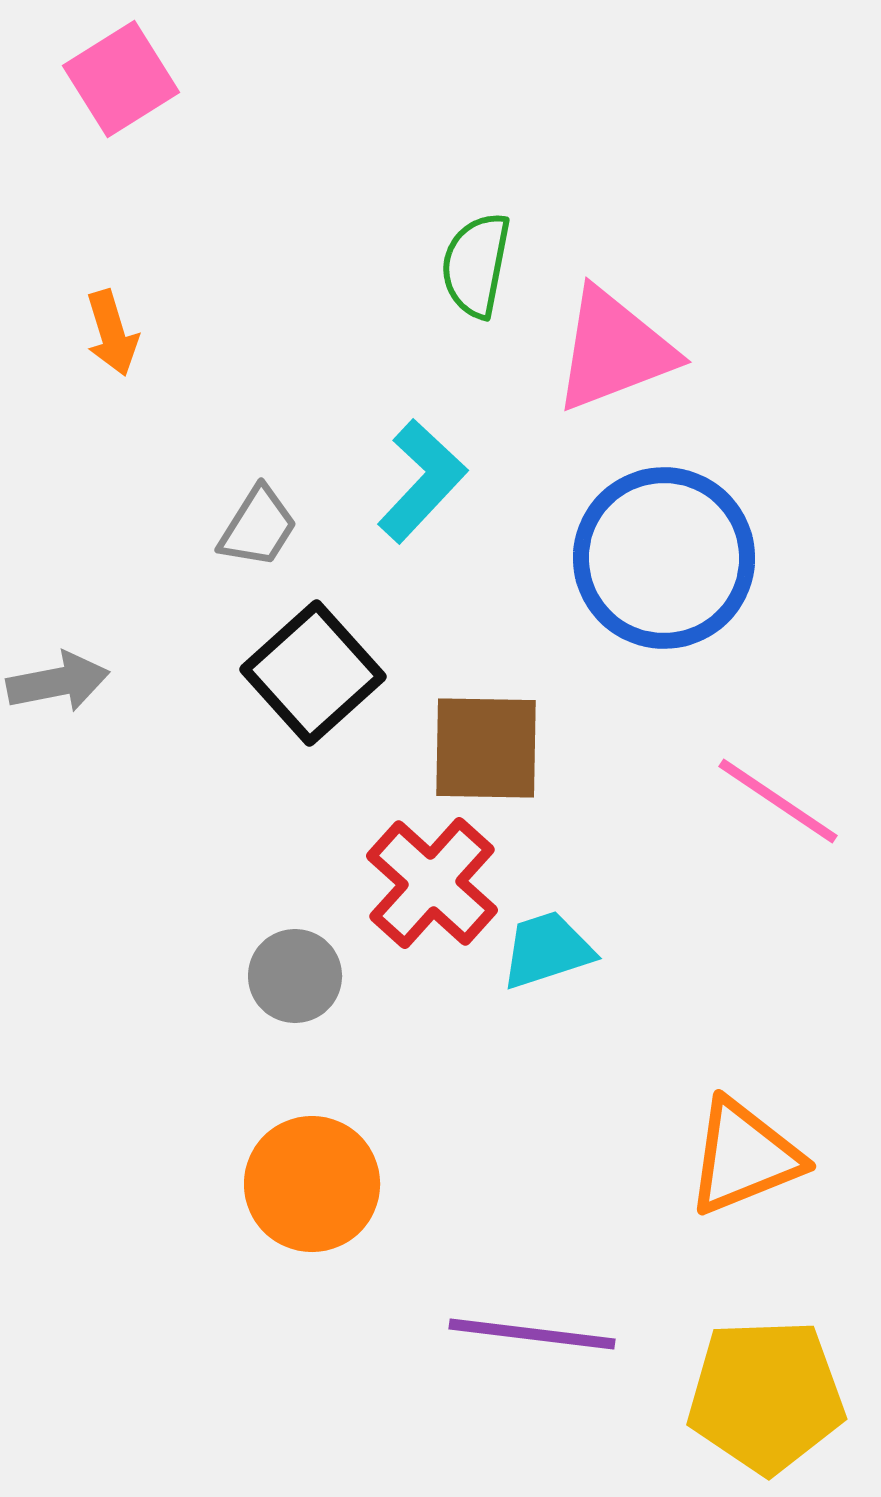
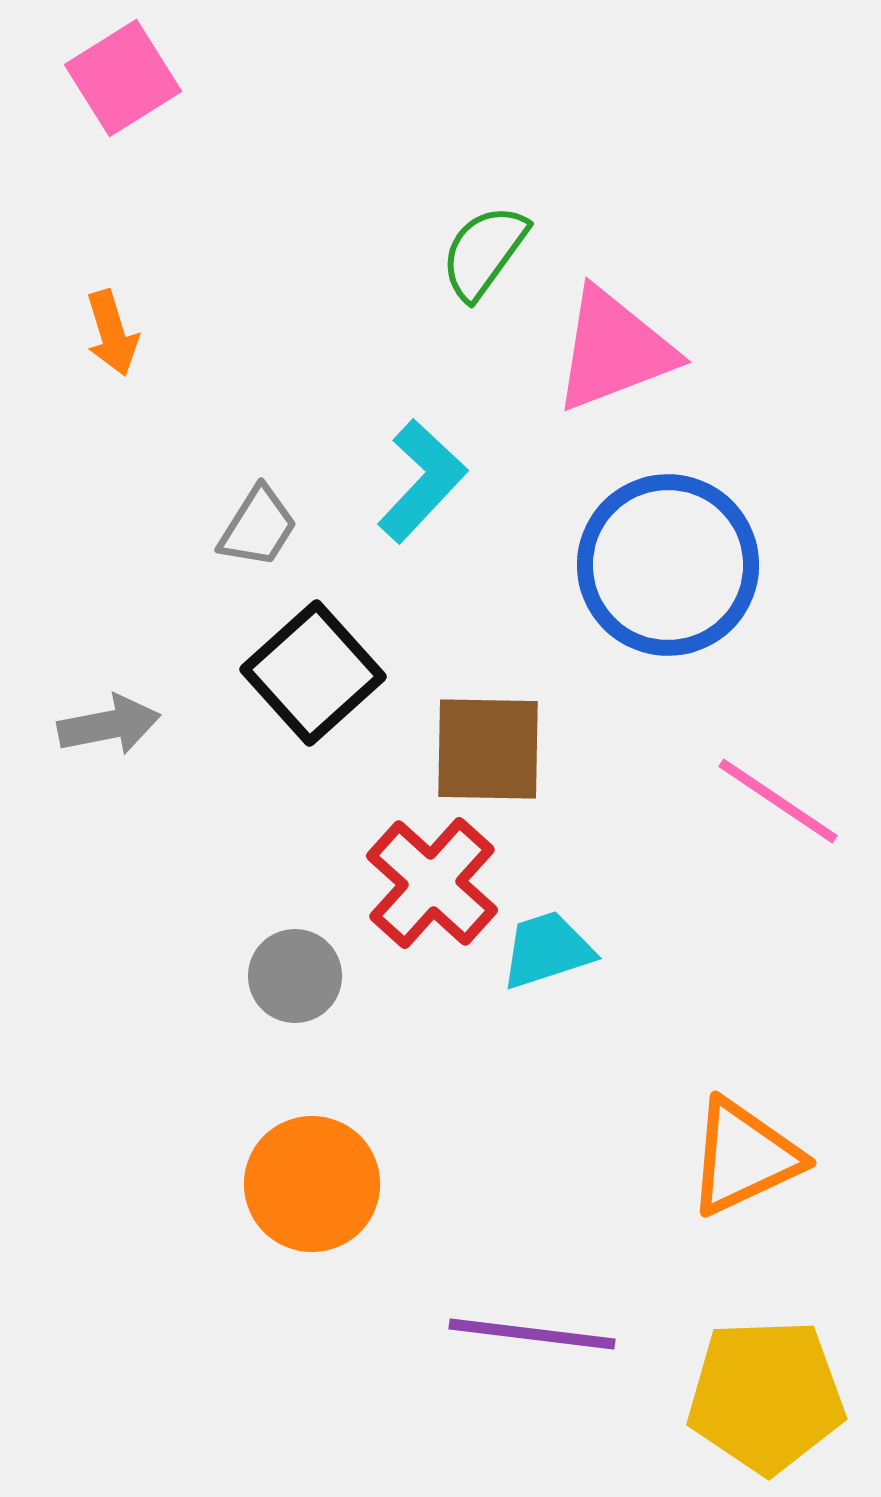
pink square: moved 2 px right, 1 px up
green semicircle: moved 8 px right, 13 px up; rotated 25 degrees clockwise
blue circle: moved 4 px right, 7 px down
gray arrow: moved 51 px right, 43 px down
brown square: moved 2 px right, 1 px down
orange triangle: rotated 3 degrees counterclockwise
